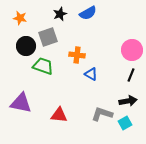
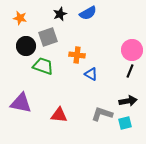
black line: moved 1 px left, 4 px up
cyan square: rotated 16 degrees clockwise
